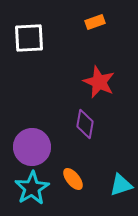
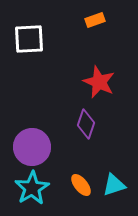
orange rectangle: moved 2 px up
white square: moved 1 px down
purple diamond: moved 1 px right; rotated 8 degrees clockwise
orange ellipse: moved 8 px right, 6 px down
cyan triangle: moved 7 px left
